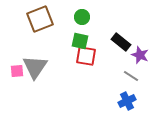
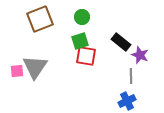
green square: rotated 30 degrees counterclockwise
gray line: rotated 56 degrees clockwise
